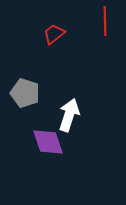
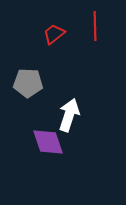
red line: moved 10 px left, 5 px down
gray pentagon: moved 3 px right, 10 px up; rotated 16 degrees counterclockwise
